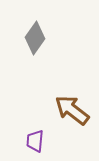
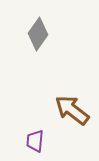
gray diamond: moved 3 px right, 4 px up
